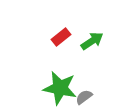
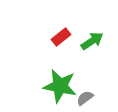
green star: moved 2 px up
gray semicircle: moved 1 px right, 1 px down
